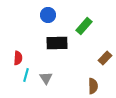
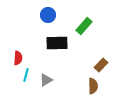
brown rectangle: moved 4 px left, 7 px down
gray triangle: moved 2 px down; rotated 32 degrees clockwise
